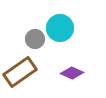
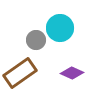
gray circle: moved 1 px right, 1 px down
brown rectangle: moved 1 px down
